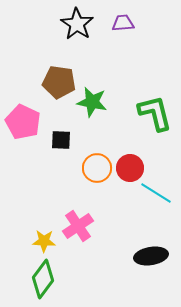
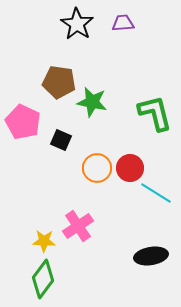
black square: rotated 20 degrees clockwise
